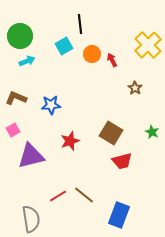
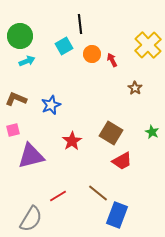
brown L-shape: moved 1 px down
blue star: rotated 18 degrees counterclockwise
pink square: rotated 16 degrees clockwise
red star: moved 2 px right; rotated 12 degrees counterclockwise
red trapezoid: rotated 15 degrees counterclockwise
brown line: moved 14 px right, 2 px up
blue rectangle: moved 2 px left
gray semicircle: rotated 40 degrees clockwise
